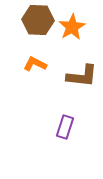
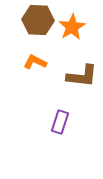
orange L-shape: moved 2 px up
purple rectangle: moved 5 px left, 5 px up
